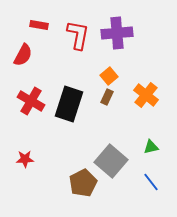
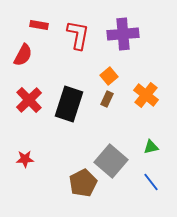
purple cross: moved 6 px right, 1 px down
brown rectangle: moved 2 px down
red cross: moved 2 px left, 1 px up; rotated 16 degrees clockwise
